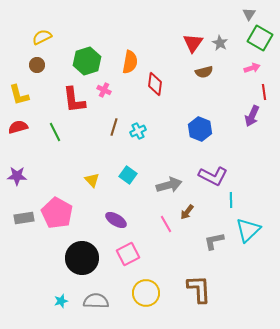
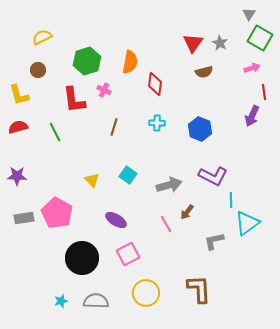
brown circle: moved 1 px right, 5 px down
cyan cross: moved 19 px right, 8 px up; rotated 28 degrees clockwise
cyan triangle: moved 1 px left, 7 px up; rotated 8 degrees clockwise
